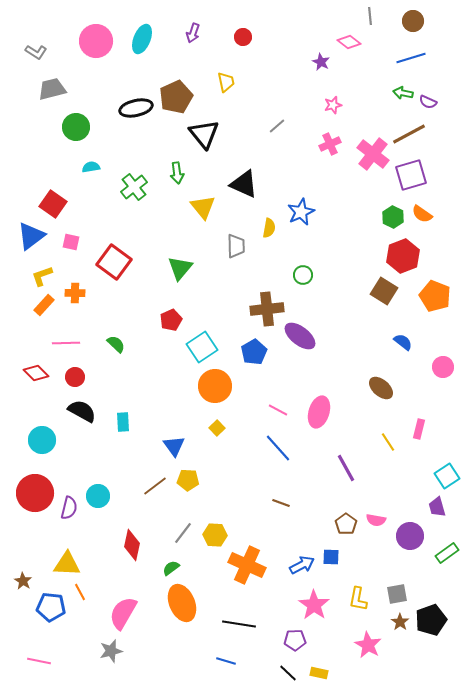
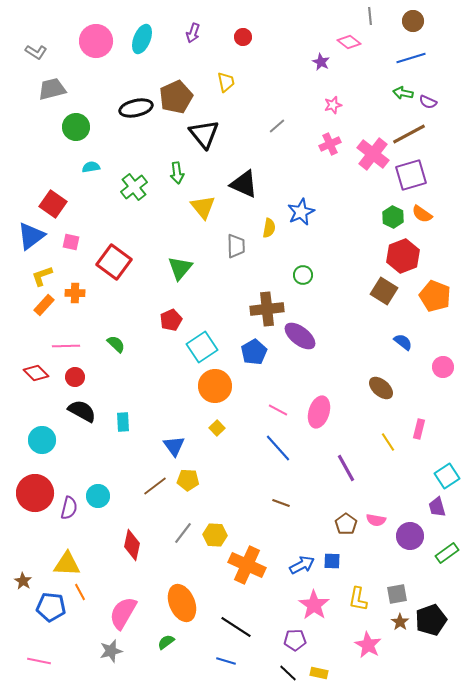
pink line at (66, 343): moved 3 px down
blue square at (331, 557): moved 1 px right, 4 px down
green semicircle at (171, 568): moved 5 px left, 74 px down
black line at (239, 624): moved 3 px left, 3 px down; rotated 24 degrees clockwise
